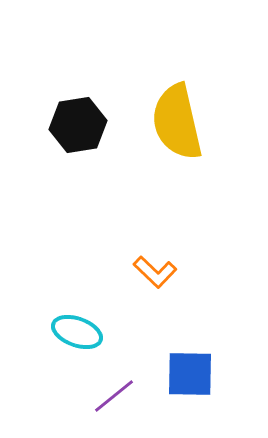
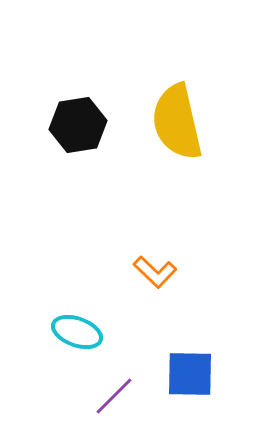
purple line: rotated 6 degrees counterclockwise
